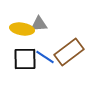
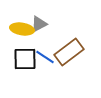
gray triangle: rotated 24 degrees counterclockwise
